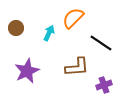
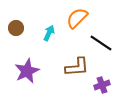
orange semicircle: moved 4 px right
purple cross: moved 2 px left
